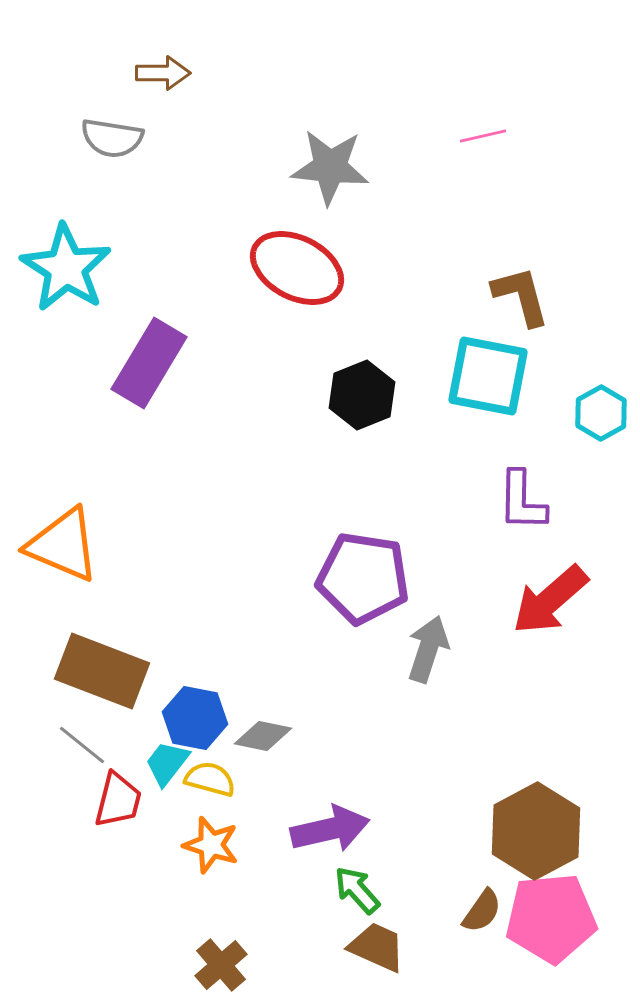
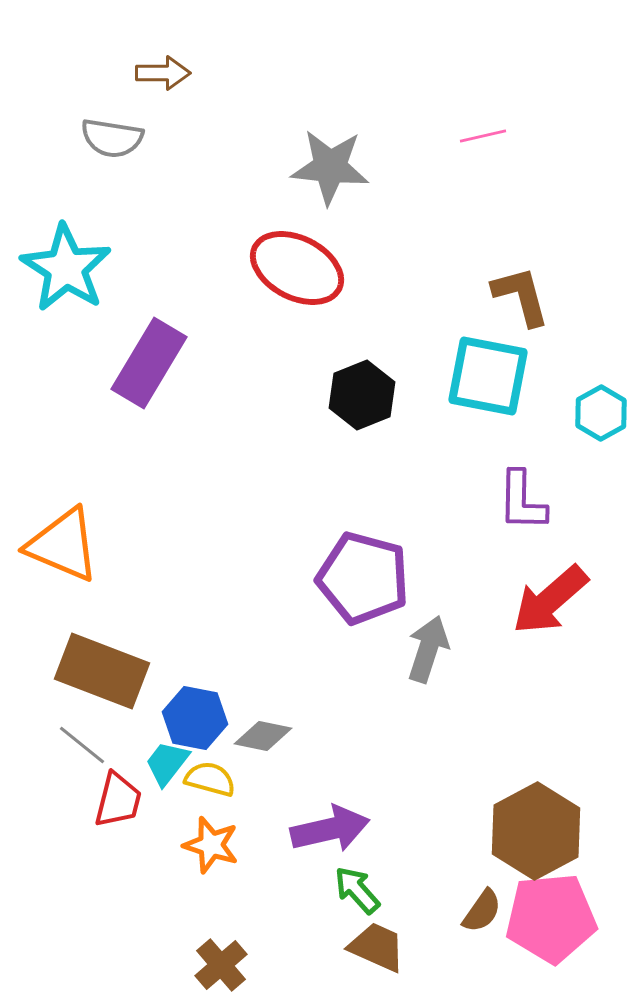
purple pentagon: rotated 6 degrees clockwise
